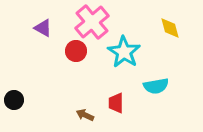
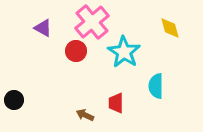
cyan semicircle: rotated 100 degrees clockwise
